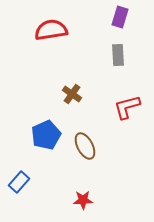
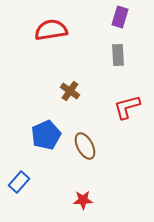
brown cross: moved 2 px left, 3 px up
